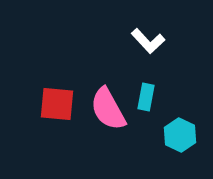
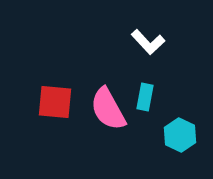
white L-shape: moved 1 px down
cyan rectangle: moved 1 px left
red square: moved 2 px left, 2 px up
